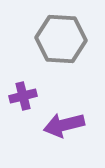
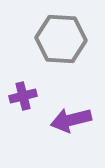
purple arrow: moved 7 px right, 5 px up
